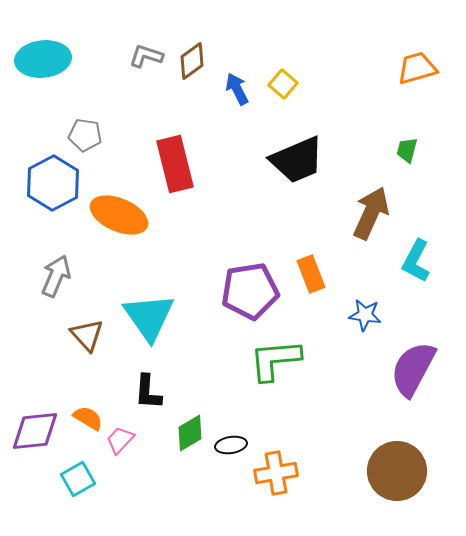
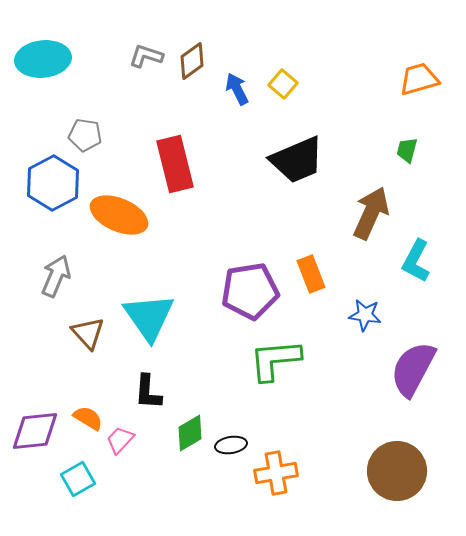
orange trapezoid: moved 2 px right, 11 px down
brown triangle: moved 1 px right, 2 px up
